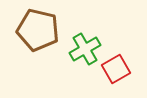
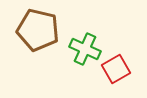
green cross: rotated 36 degrees counterclockwise
